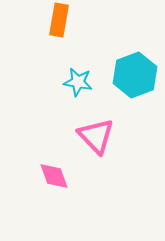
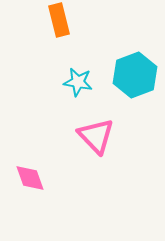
orange rectangle: rotated 24 degrees counterclockwise
pink diamond: moved 24 px left, 2 px down
